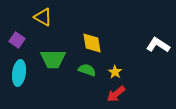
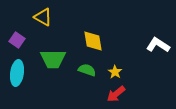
yellow diamond: moved 1 px right, 2 px up
cyan ellipse: moved 2 px left
